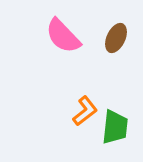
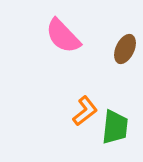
brown ellipse: moved 9 px right, 11 px down
